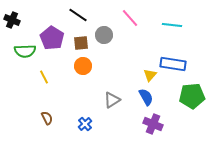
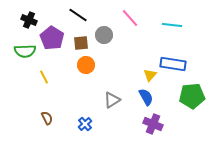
black cross: moved 17 px right
orange circle: moved 3 px right, 1 px up
